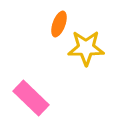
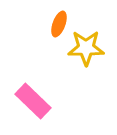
pink rectangle: moved 2 px right, 3 px down
